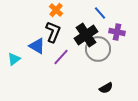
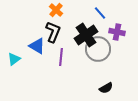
purple line: rotated 36 degrees counterclockwise
